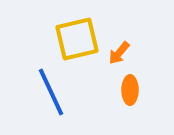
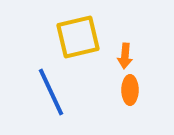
yellow square: moved 1 px right, 2 px up
orange arrow: moved 6 px right, 3 px down; rotated 35 degrees counterclockwise
